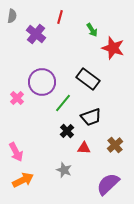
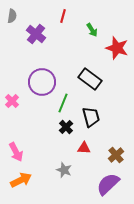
red line: moved 3 px right, 1 px up
red star: moved 4 px right
black rectangle: moved 2 px right
pink cross: moved 5 px left, 3 px down
green line: rotated 18 degrees counterclockwise
black trapezoid: rotated 85 degrees counterclockwise
black cross: moved 1 px left, 4 px up
brown cross: moved 1 px right, 10 px down
orange arrow: moved 2 px left
